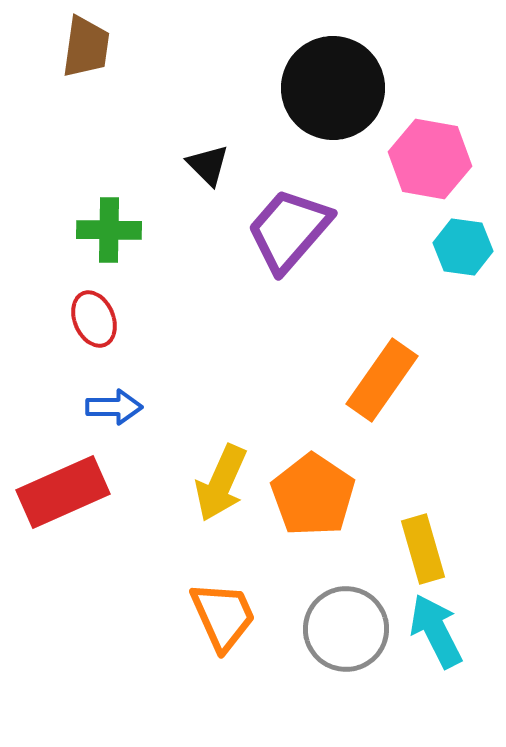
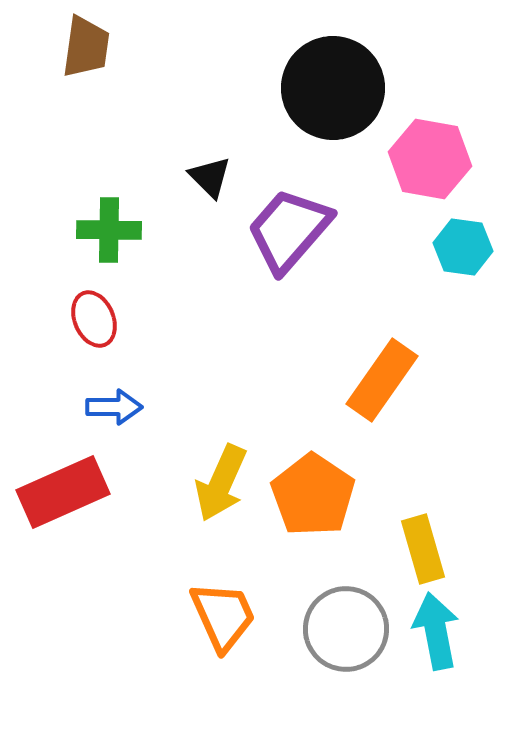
black triangle: moved 2 px right, 12 px down
cyan arrow: rotated 16 degrees clockwise
